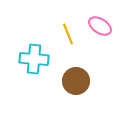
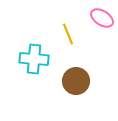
pink ellipse: moved 2 px right, 8 px up
